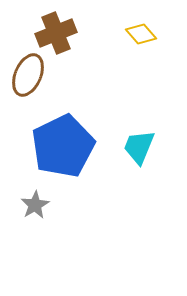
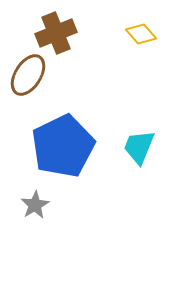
brown ellipse: rotated 9 degrees clockwise
